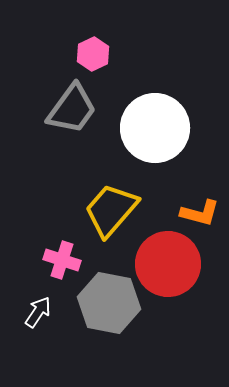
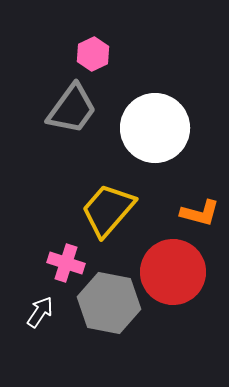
yellow trapezoid: moved 3 px left
pink cross: moved 4 px right, 3 px down
red circle: moved 5 px right, 8 px down
white arrow: moved 2 px right
